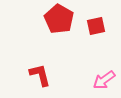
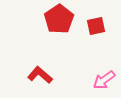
red pentagon: rotated 8 degrees clockwise
red L-shape: rotated 35 degrees counterclockwise
